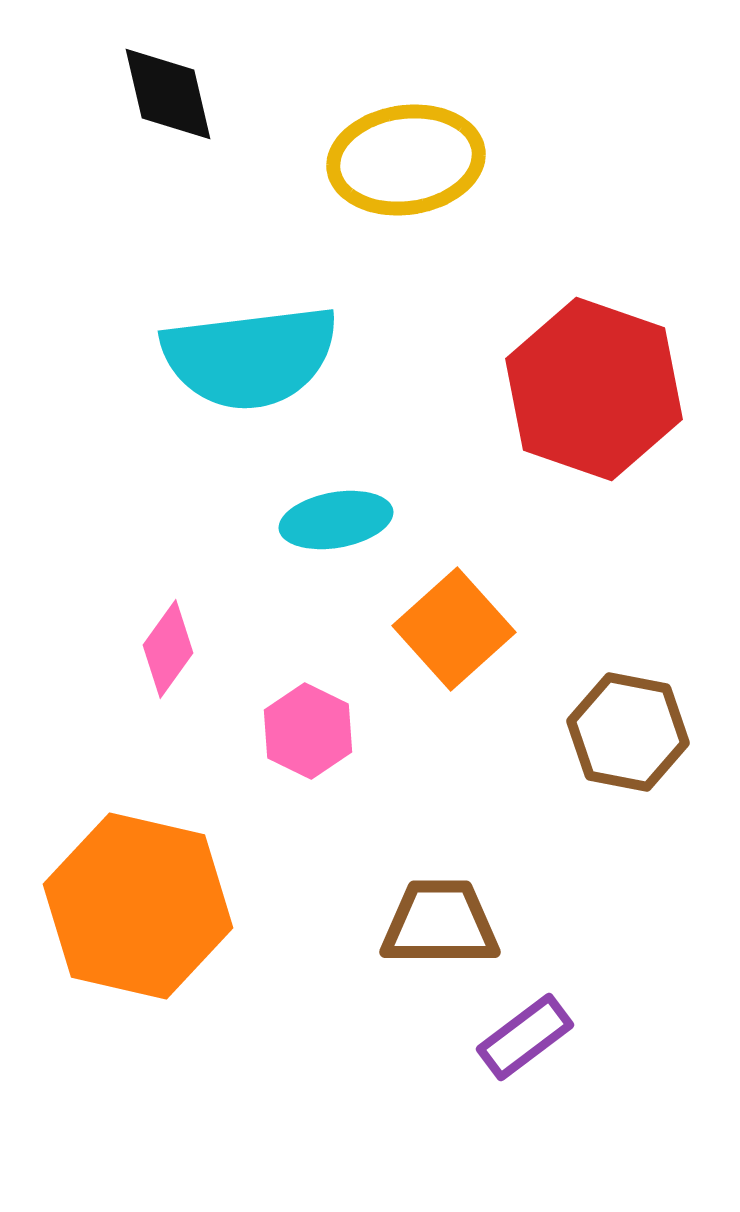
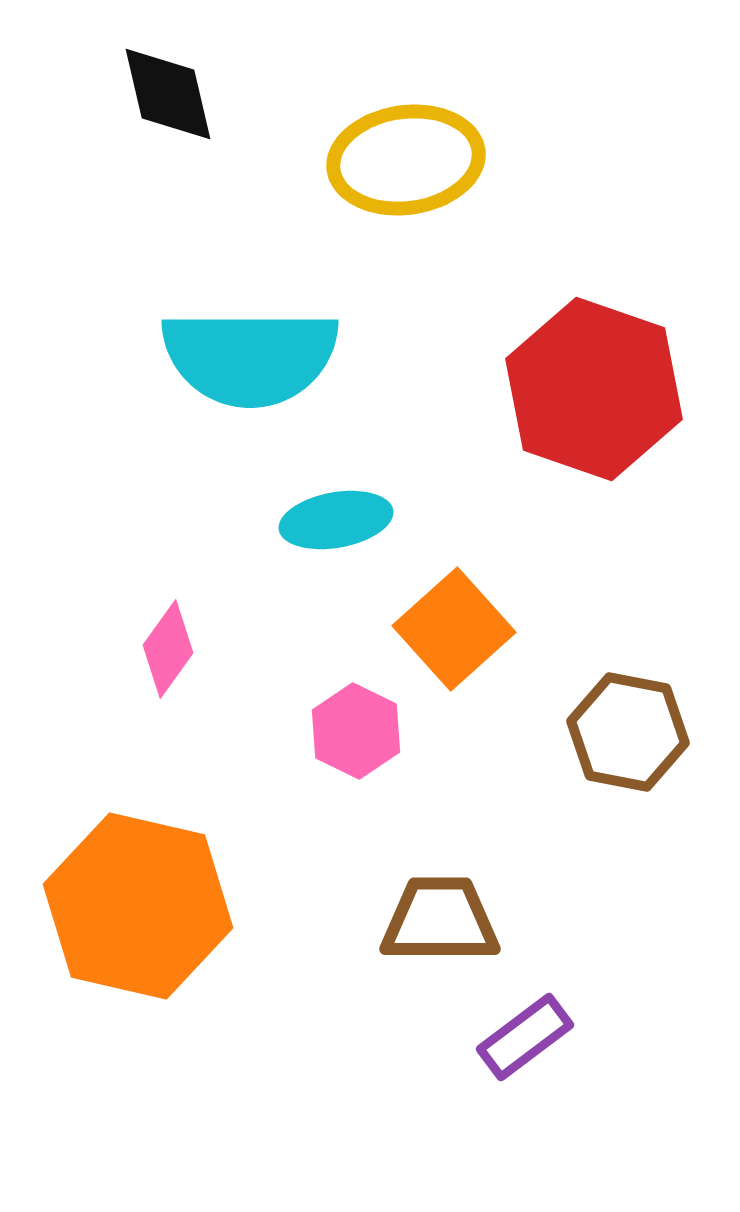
cyan semicircle: rotated 7 degrees clockwise
pink hexagon: moved 48 px right
brown trapezoid: moved 3 px up
